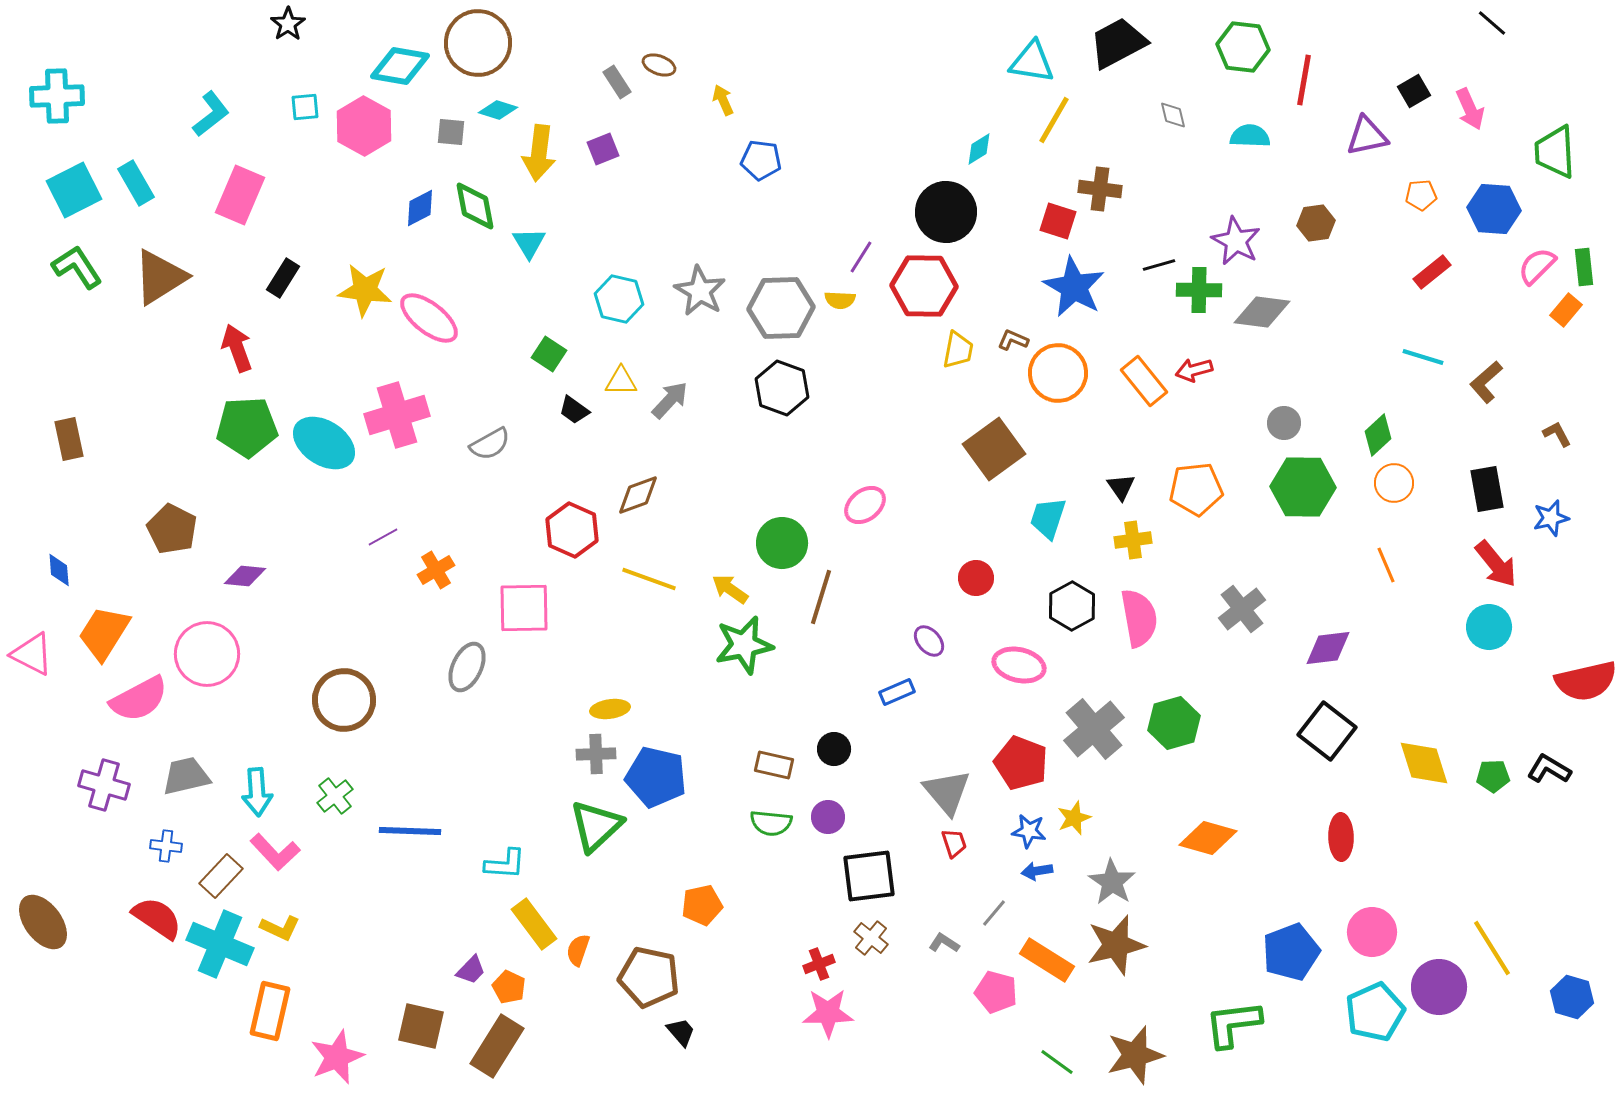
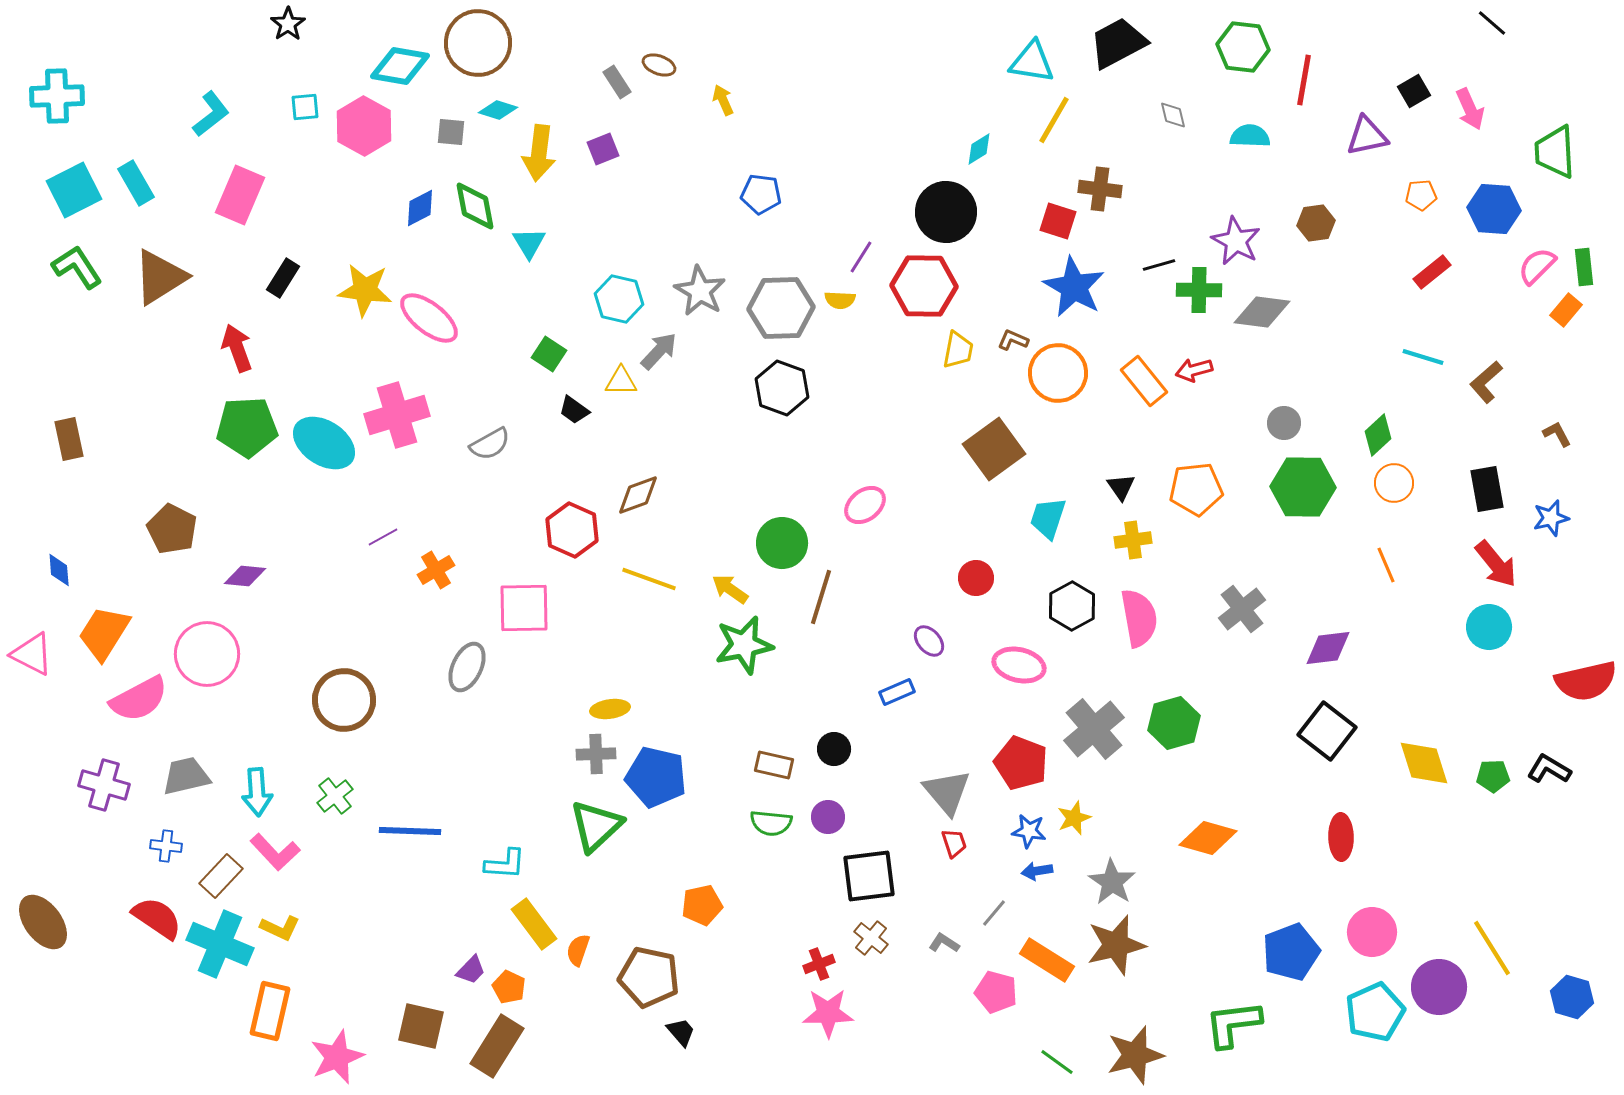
blue pentagon at (761, 160): moved 34 px down
gray arrow at (670, 400): moved 11 px left, 49 px up
